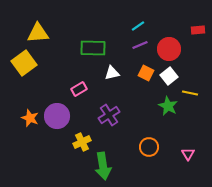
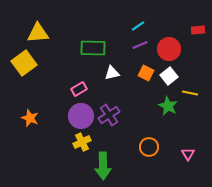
purple circle: moved 24 px right
green arrow: rotated 8 degrees clockwise
